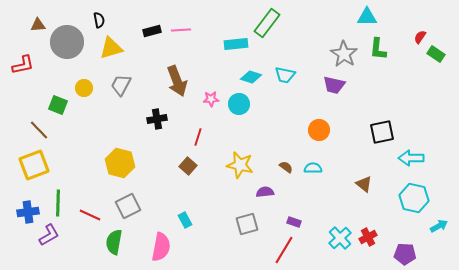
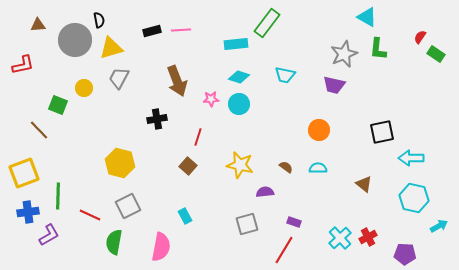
cyan triangle at (367, 17): rotated 30 degrees clockwise
gray circle at (67, 42): moved 8 px right, 2 px up
gray star at (344, 54): rotated 16 degrees clockwise
cyan diamond at (251, 77): moved 12 px left
gray trapezoid at (121, 85): moved 2 px left, 7 px up
yellow square at (34, 165): moved 10 px left, 8 px down
cyan semicircle at (313, 168): moved 5 px right
green line at (58, 203): moved 7 px up
cyan rectangle at (185, 220): moved 4 px up
